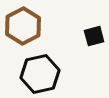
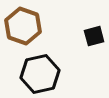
brown hexagon: rotated 12 degrees counterclockwise
